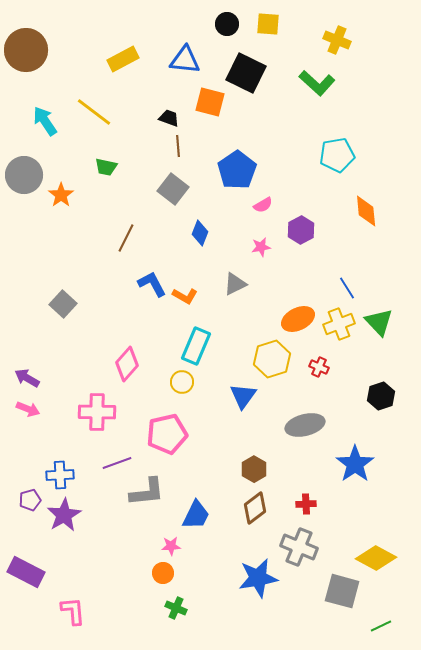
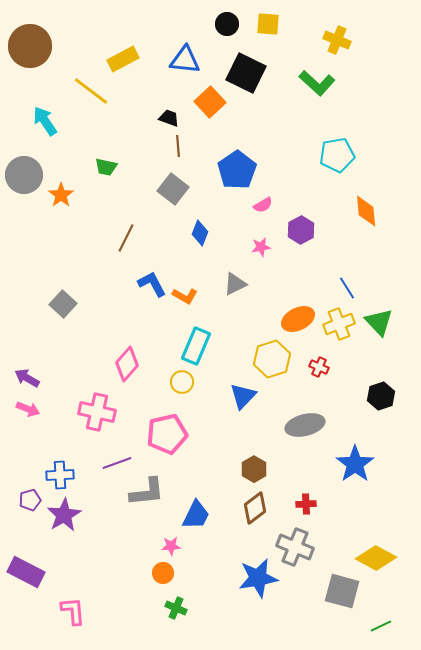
brown circle at (26, 50): moved 4 px right, 4 px up
orange square at (210, 102): rotated 32 degrees clockwise
yellow line at (94, 112): moved 3 px left, 21 px up
blue triangle at (243, 396): rotated 8 degrees clockwise
pink cross at (97, 412): rotated 12 degrees clockwise
gray cross at (299, 547): moved 4 px left
